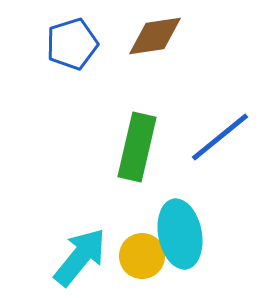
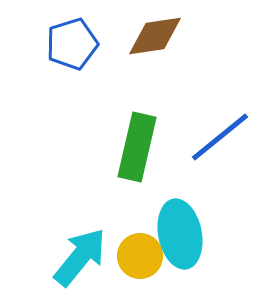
yellow circle: moved 2 px left
